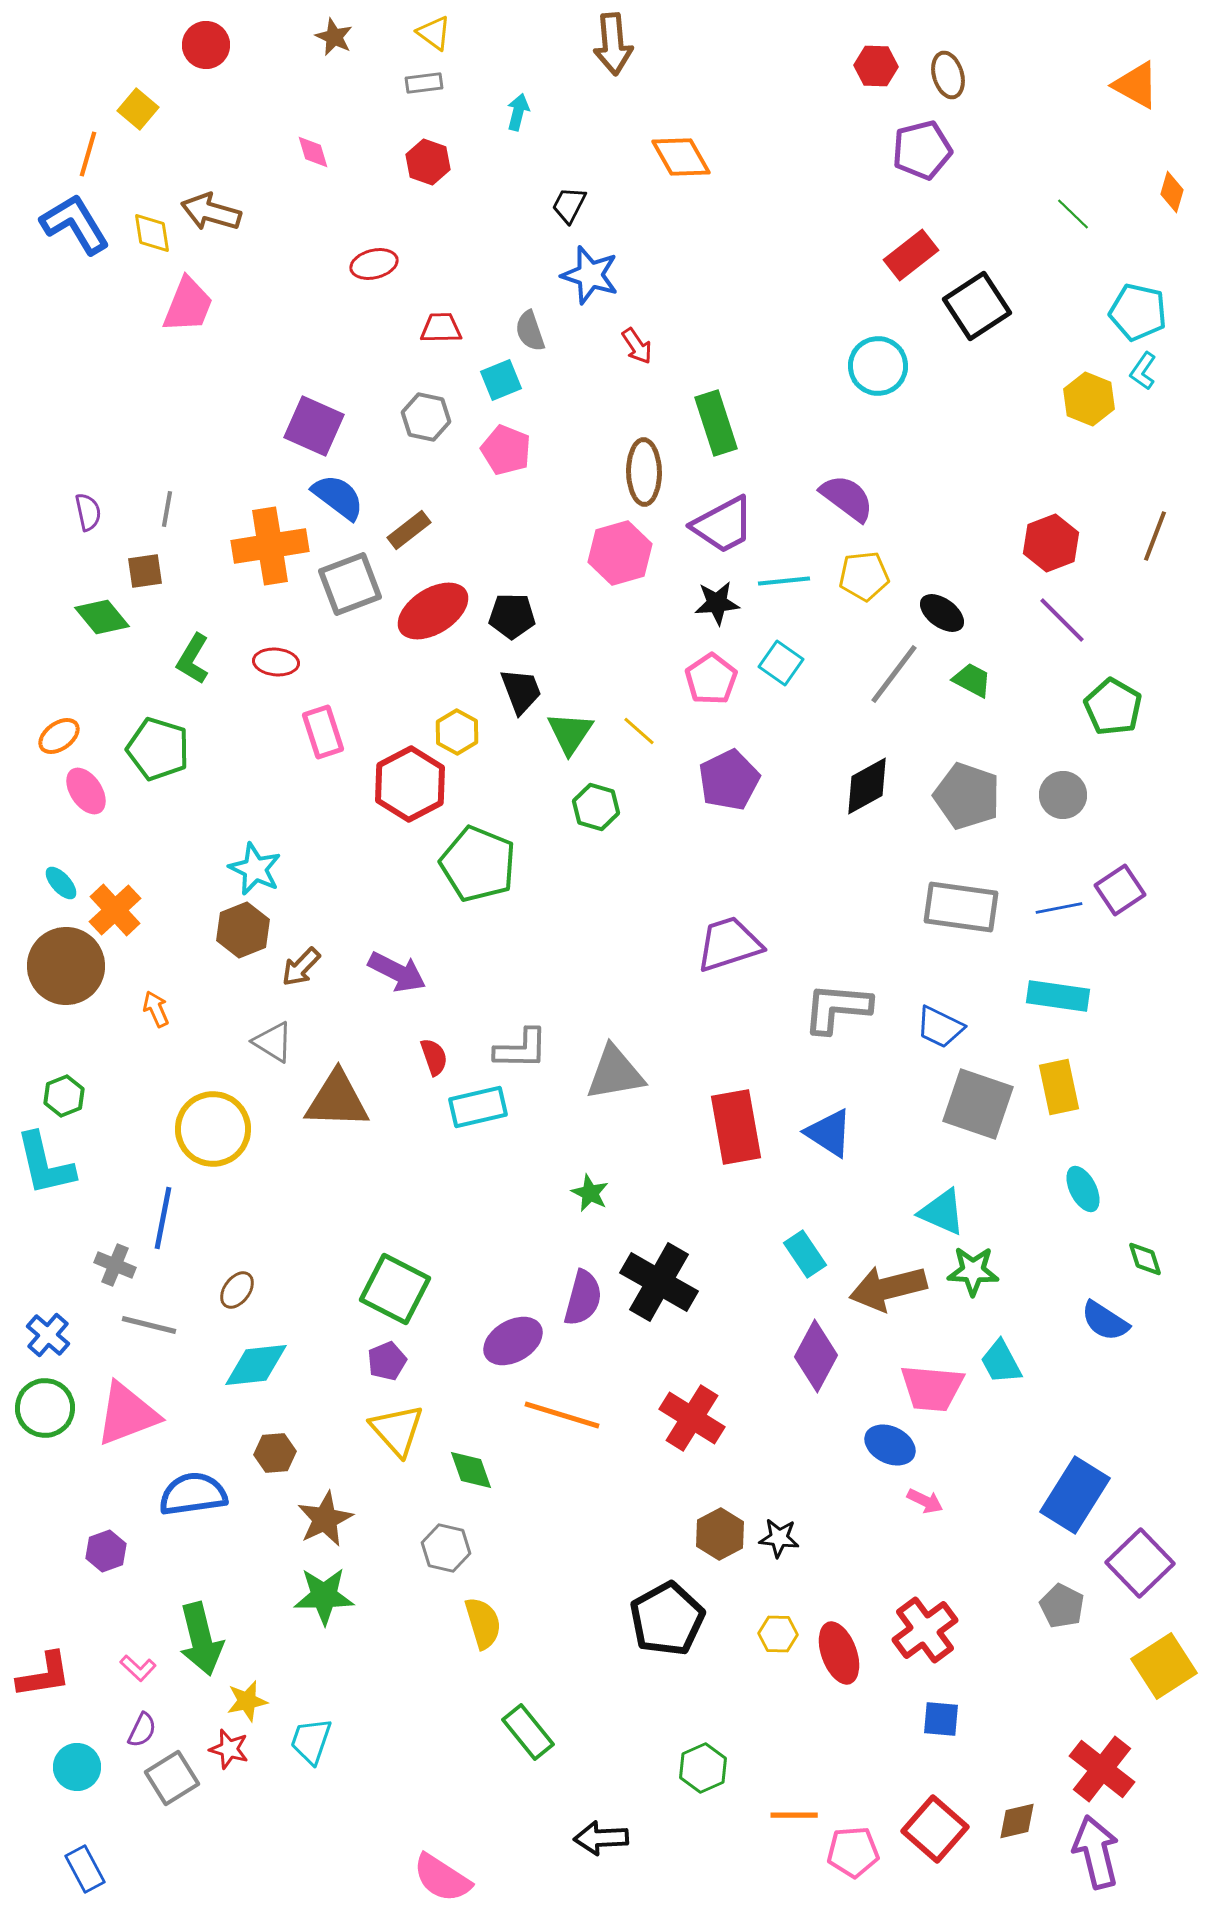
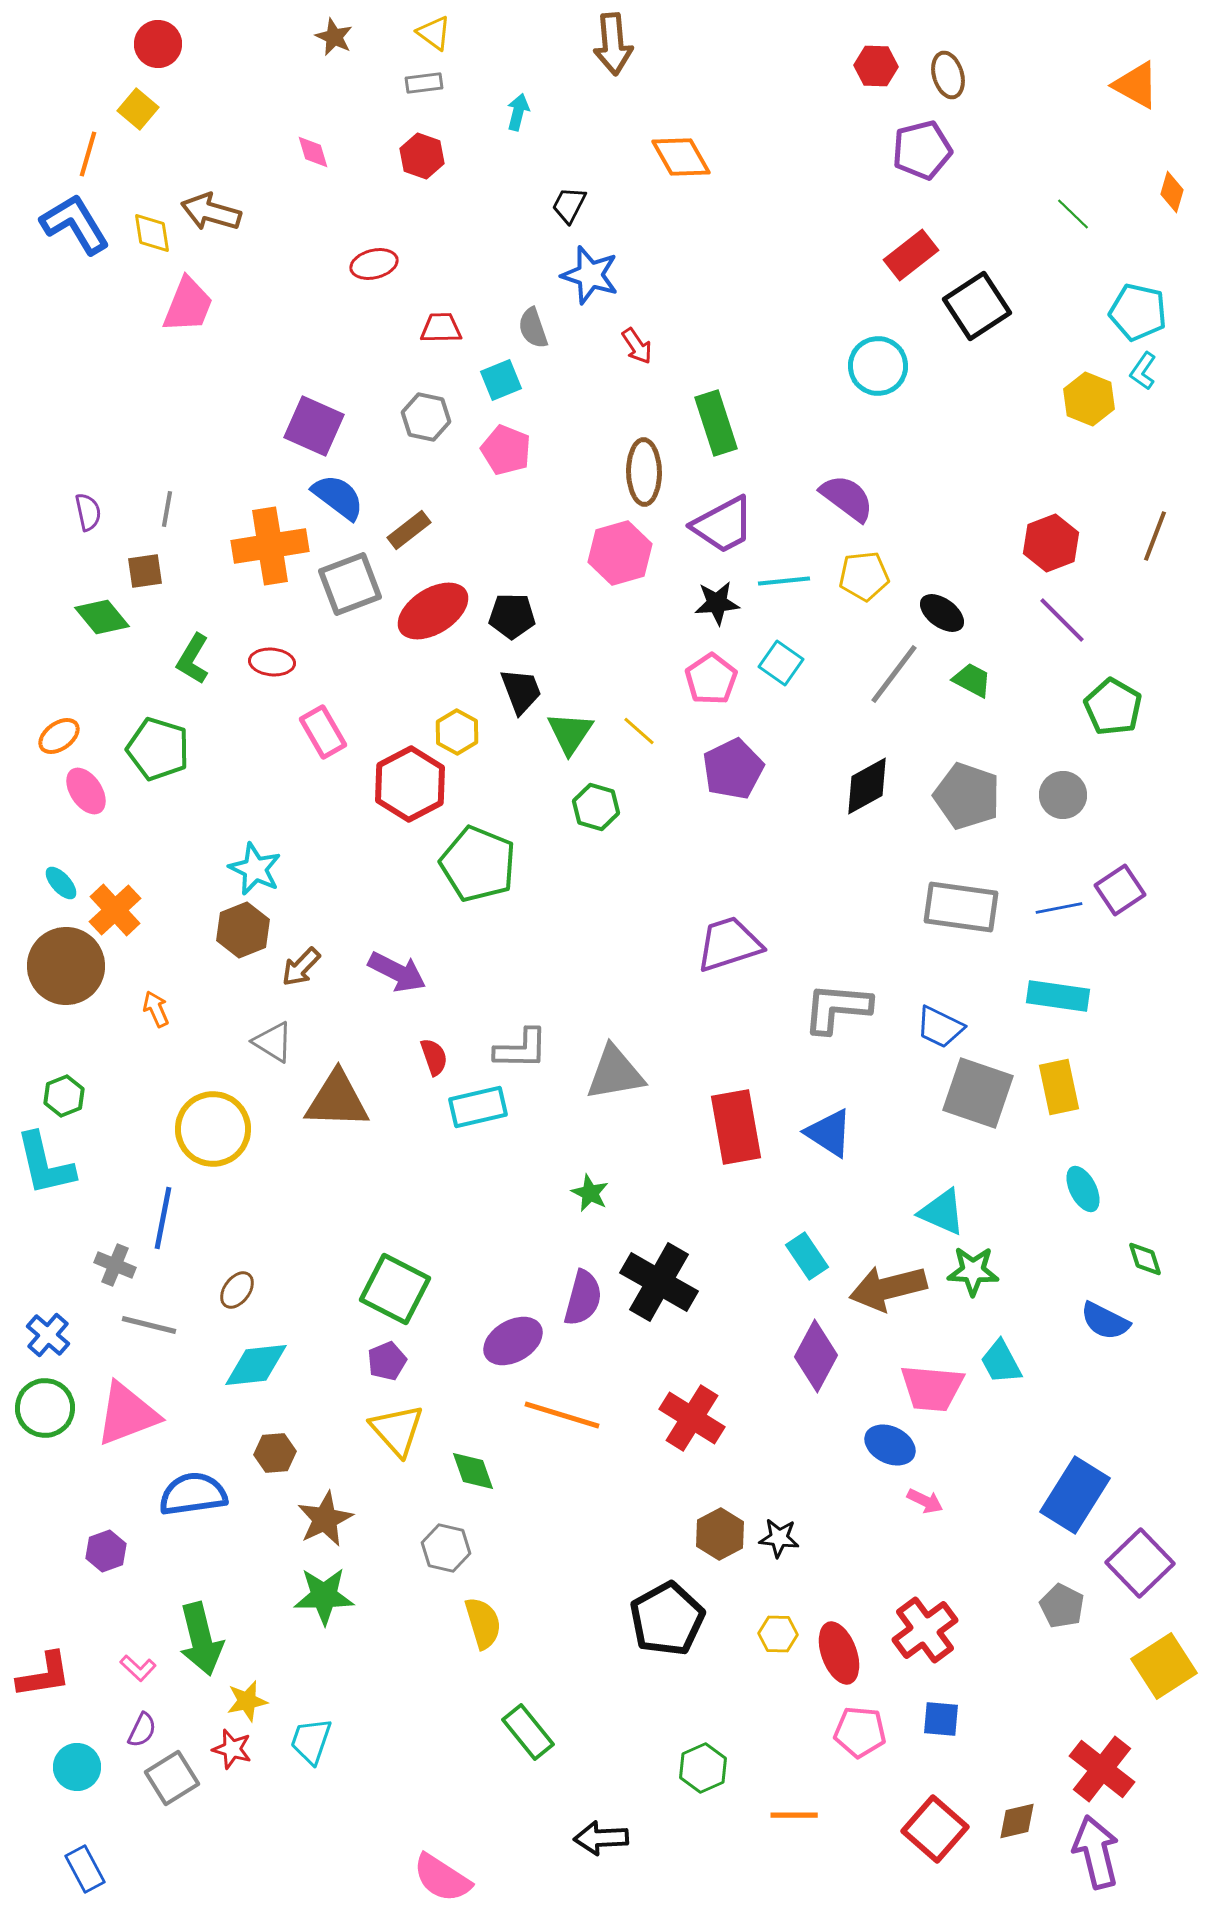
red circle at (206, 45): moved 48 px left, 1 px up
red hexagon at (428, 162): moved 6 px left, 6 px up
gray semicircle at (530, 331): moved 3 px right, 3 px up
red ellipse at (276, 662): moved 4 px left
pink rectangle at (323, 732): rotated 12 degrees counterclockwise
purple pentagon at (729, 780): moved 4 px right, 11 px up
gray square at (978, 1104): moved 11 px up
cyan rectangle at (805, 1254): moved 2 px right, 2 px down
blue semicircle at (1105, 1321): rotated 6 degrees counterclockwise
green diamond at (471, 1470): moved 2 px right, 1 px down
red star at (229, 1749): moved 3 px right
pink pentagon at (853, 1852): moved 7 px right, 120 px up; rotated 9 degrees clockwise
